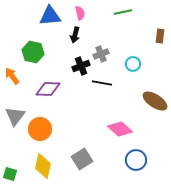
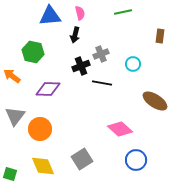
orange arrow: rotated 18 degrees counterclockwise
yellow diamond: rotated 35 degrees counterclockwise
